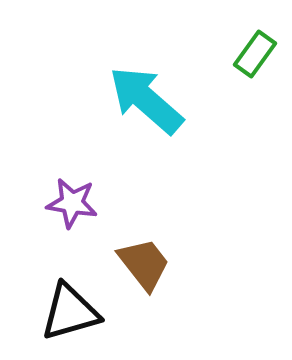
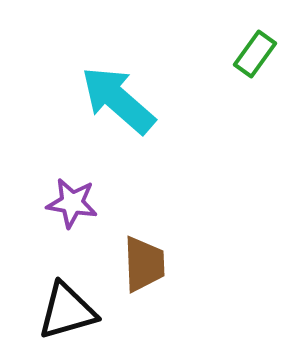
cyan arrow: moved 28 px left
brown trapezoid: rotated 36 degrees clockwise
black triangle: moved 3 px left, 1 px up
